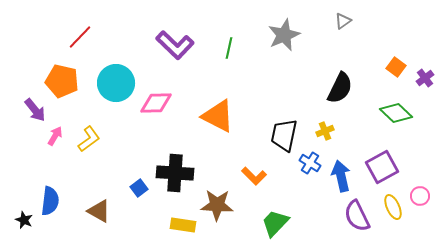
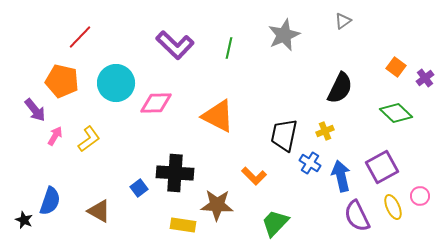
blue semicircle: rotated 12 degrees clockwise
